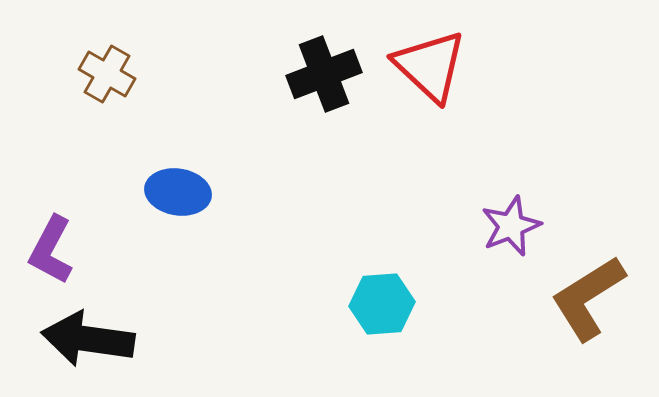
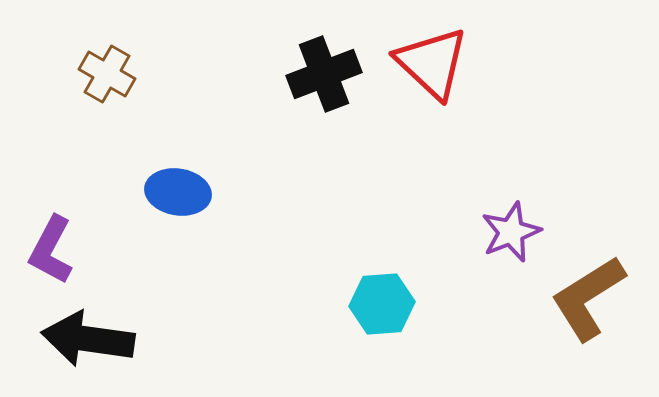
red triangle: moved 2 px right, 3 px up
purple star: moved 6 px down
